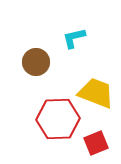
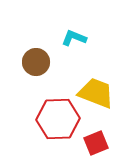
cyan L-shape: rotated 35 degrees clockwise
